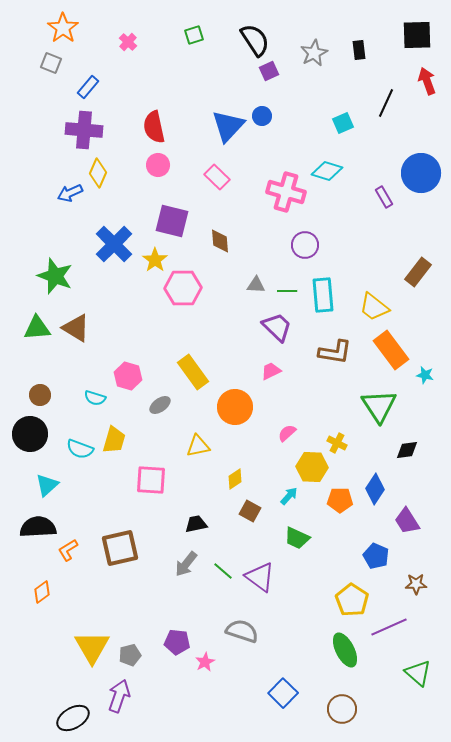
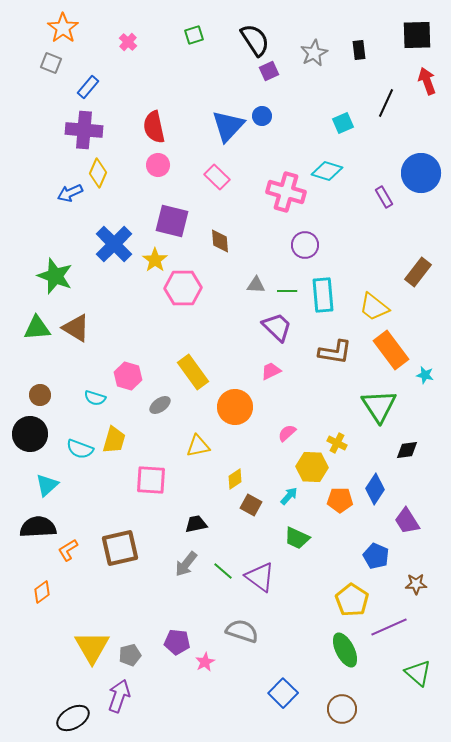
brown square at (250, 511): moved 1 px right, 6 px up
